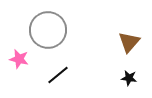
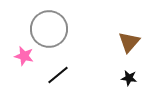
gray circle: moved 1 px right, 1 px up
pink star: moved 5 px right, 3 px up
